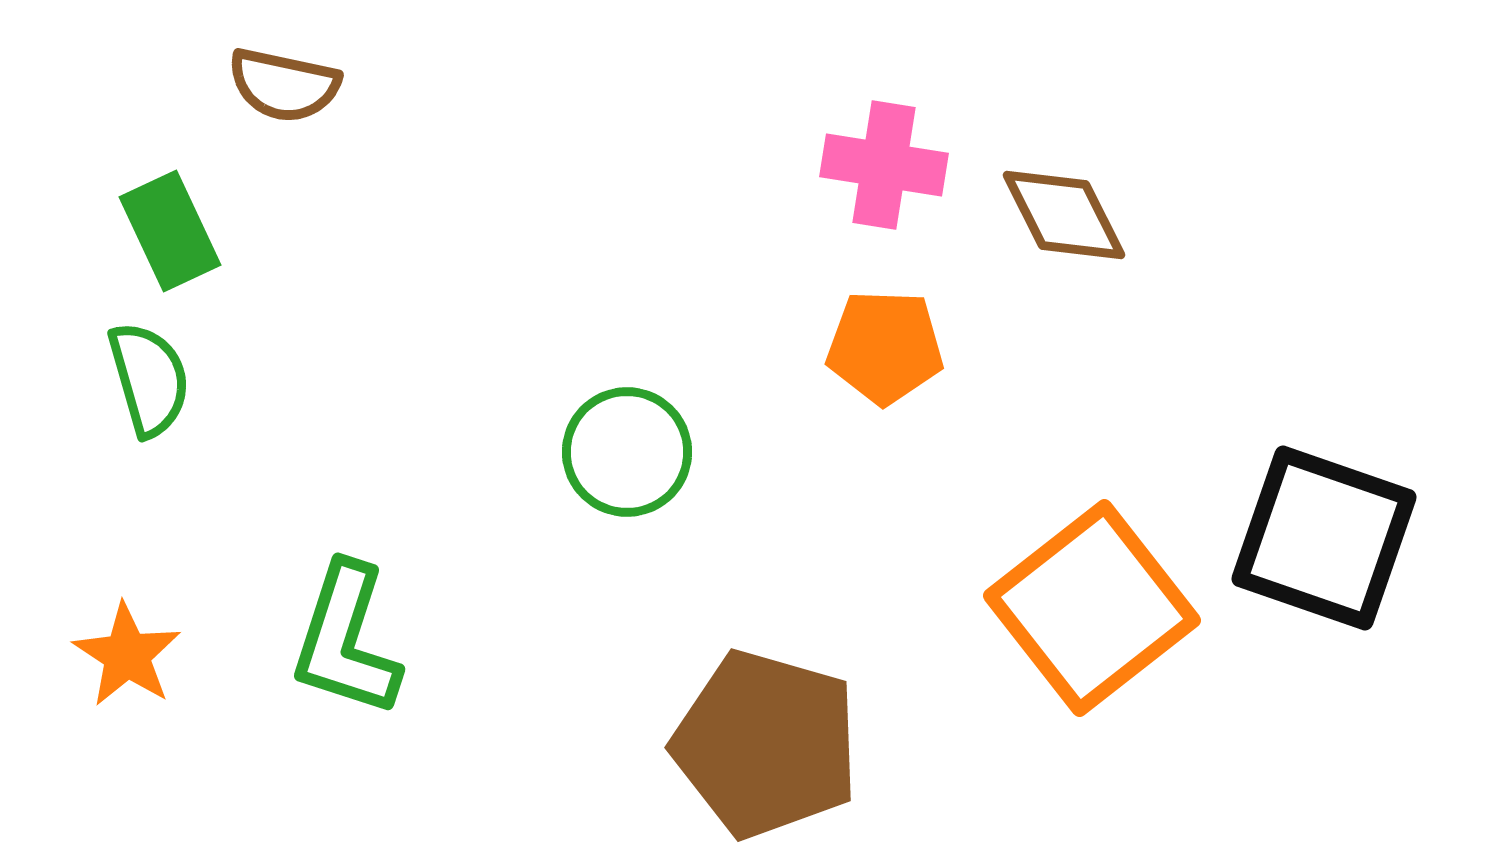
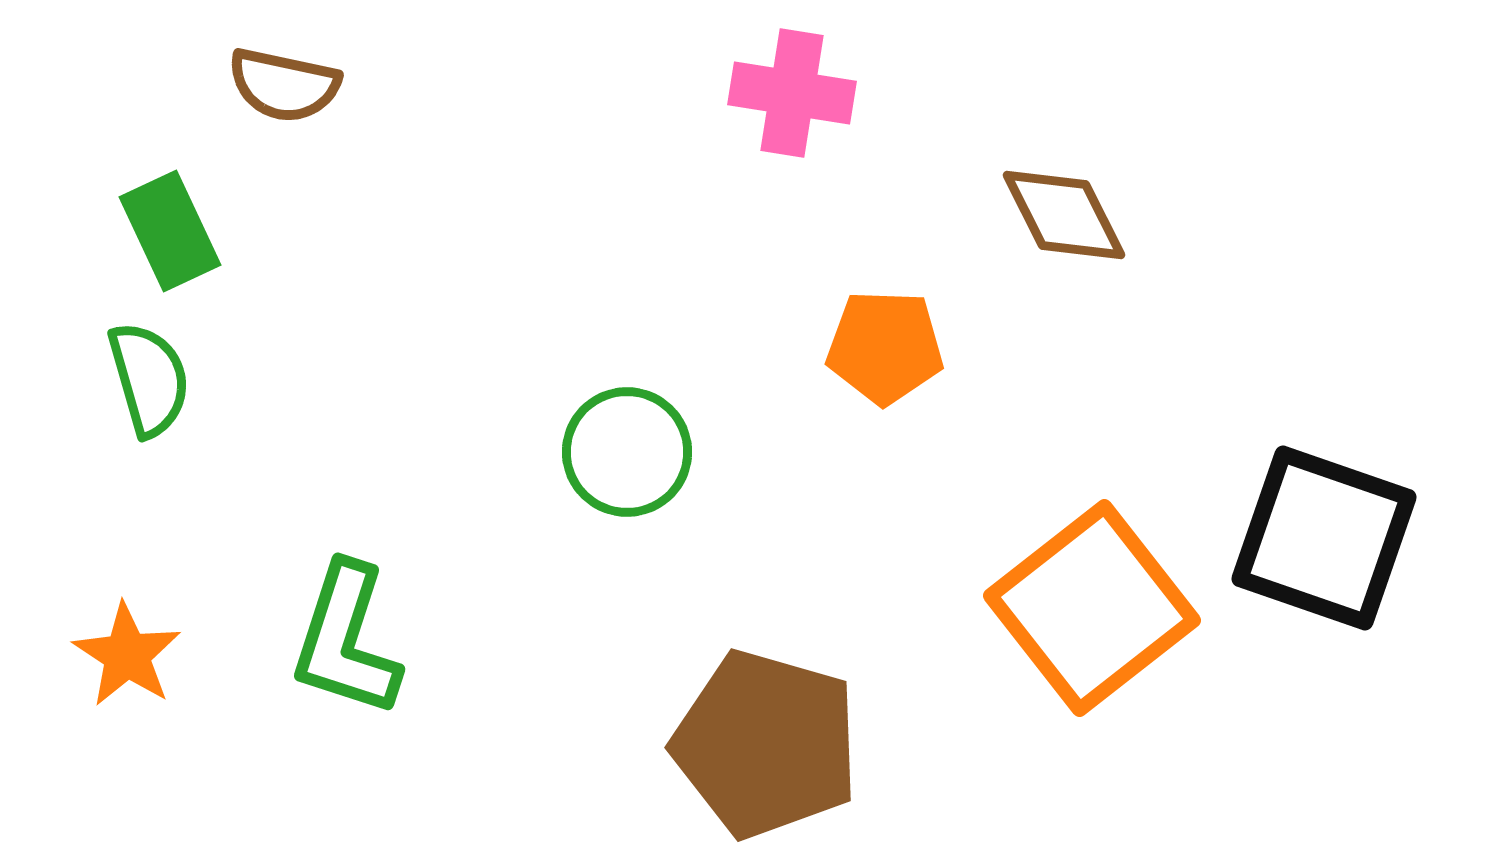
pink cross: moved 92 px left, 72 px up
